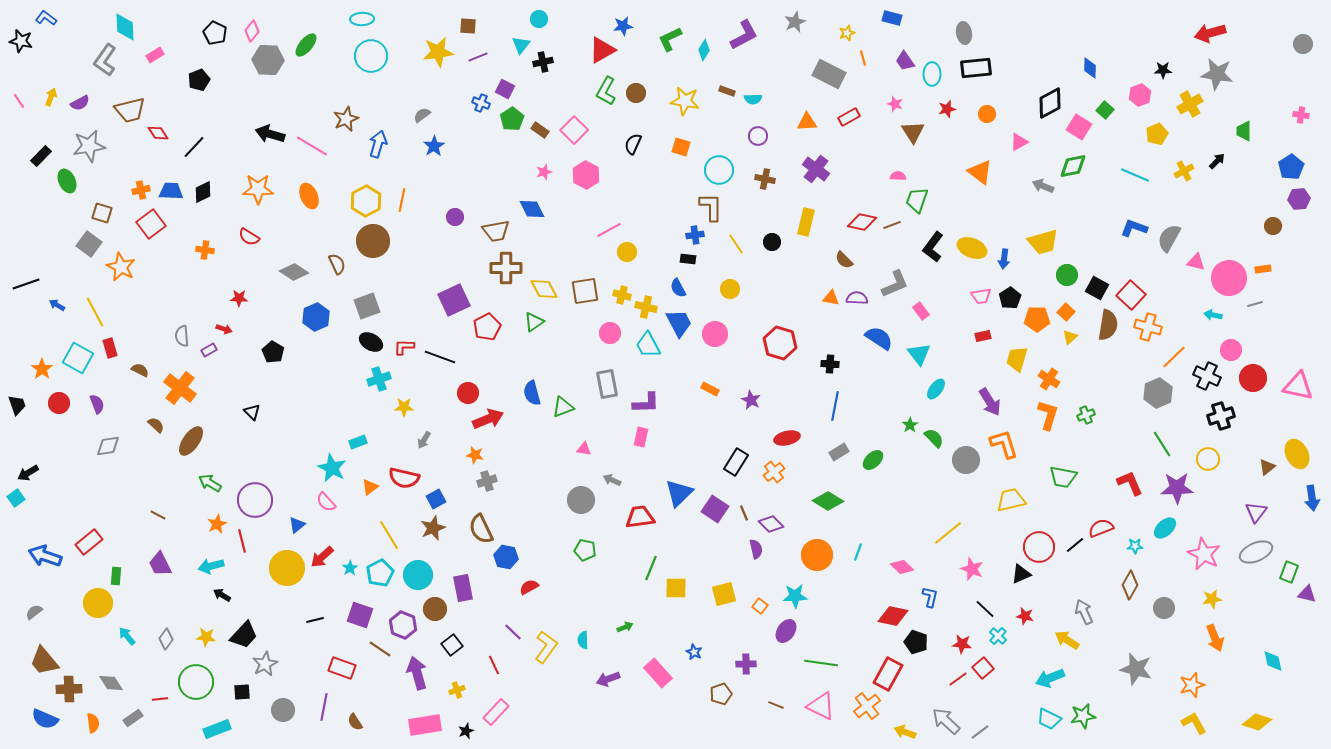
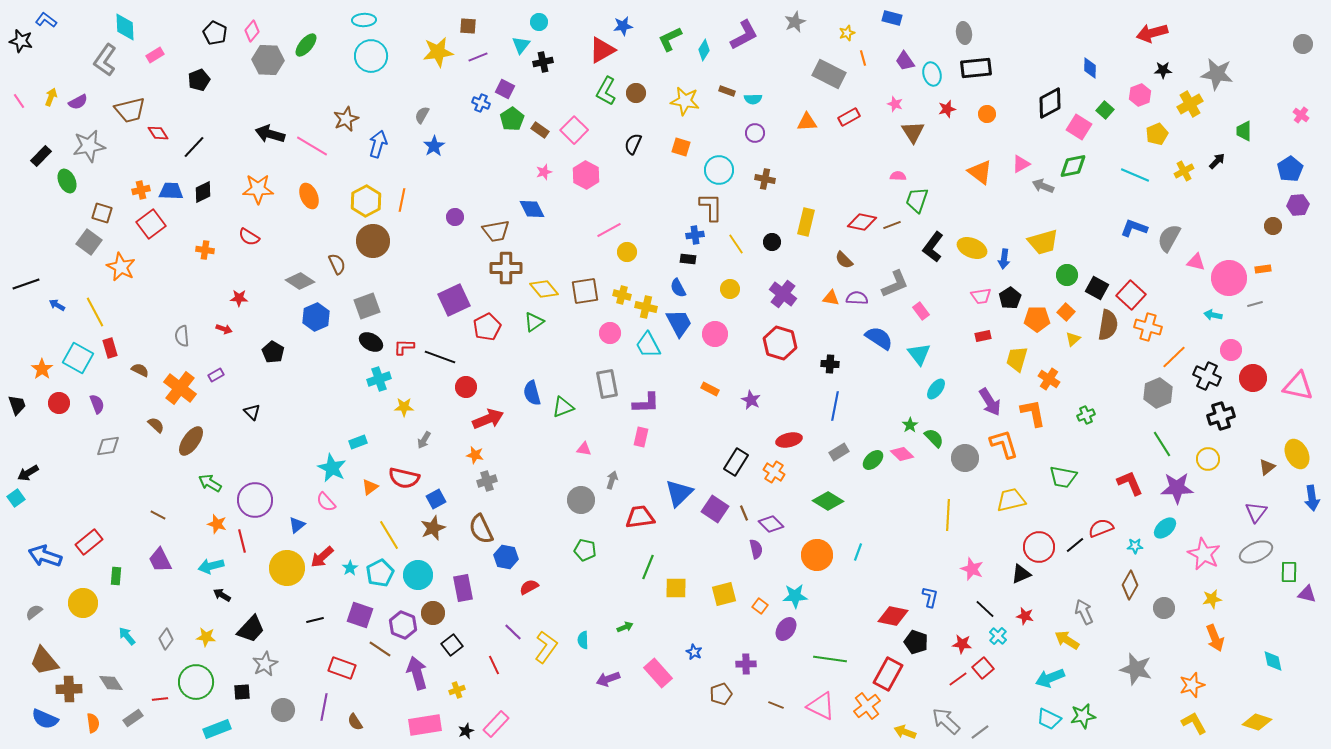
blue L-shape at (46, 18): moved 2 px down
cyan ellipse at (362, 19): moved 2 px right, 1 px down
cyan circle at (539, 19): moved 3 px down
red arrow at (1210, 33): moved 58 px left
cyan ellipse at (932, 74): rotated 15 degrees counterclockwise
purple semicircle at (80, 103): moved 2 px left, 1 px up
gray semicircle at (422, 115): rotated 24 degrees counterclockwise
pink cross at (1301, 115): rotated 28 degrees clockwise
purple circle at (758, 136): moved 3 px left, 3 px up
pink triangle at (1019, 142): moved 2 px right, 22 px down
blue pentagon at (1291, 167): moved 1 px left, 2 px down
purple cross at (816, 169): moved 33 px left, 125 px down
purple hexagon at (1299, 199): moved 1 px left, 6 px down
gray square at (89, 244): moved 2 px up
gray diamond at (294, 272): moved 6 px right, 9 px down
yellow diamond at (544, 289): rotated 12 degrees counterclockwise
yellow triangle at (1070, 337): moved 3 px right, 2 px down
purple rectangle at (209, 350): moved 7 px right, 25 px down
red circle at (468, 393): moved 2 px left, 6 px up
orange L-shape at (1048, 415): moved 15 px left, 2 px up; rotated 28 degrees counterclockwise
red ellipse at (787, 438): moved 2 px right, 2 px down
gray circle at (966, 460): moved 1 px left, 2 px up
orange cross at (774, 472): rotated 20 degrees counterclockwise
gray arrow at (612, 480): rotated 84 degrees clockwise
orange star at (217, 524): rotated 30 degrees counterclockwise
yellow line at (948, 533): moved 18 px up; rotated 48 degrees counterclockwise
purple trapezoid at (160, 564): moved 4 px up
pink diamond at (902, 567): moved 113 px up
green line at (651, 568): moved 3 px left, 1 px up
green rectangle at (1289, 572): rotated 20 degrees counterclockwise
yellow circle at (98, 603): moved 15 px left
brown circle at (435, 609): moved 2 px left, 4 px down
purple ellipse at (786, 631): moved 2 px up
black trapezoid at (244, 635): moved 7 px right, 6 px up
green line at (821, 663): moved 9 px right, 4 px up
pink rectangle at (496, 712): moved 12 px down
